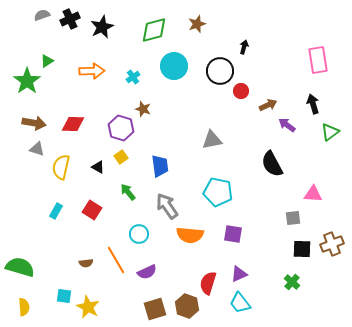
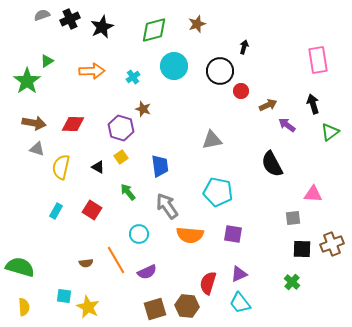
brown hexagon at (187, 306): rotated 15 degrees counterclockwise
